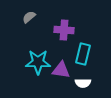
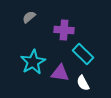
cyan rectangle: rotated 60 degrees counterclockwise
cyan star: moved 5 px left; rotated 30 degrees counterclockwise
purple triangle: moved 1 px left, 3 px down
white semicircle: rotated 63 degrees clockwise
